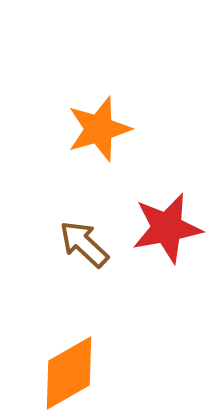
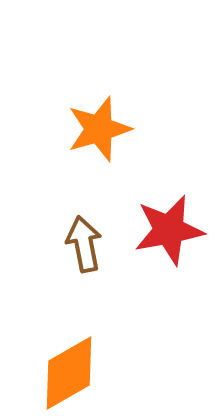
red star: moved 2 px right, 2 px down
brown arrow: rotated 36 degrees clockwise
